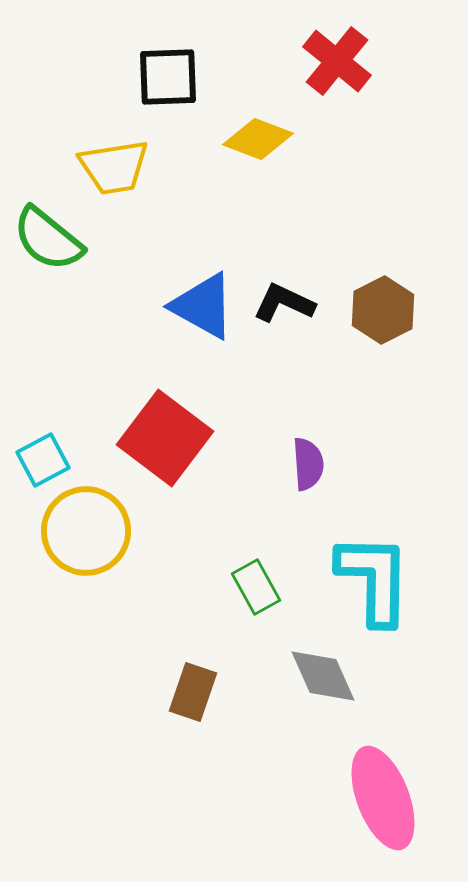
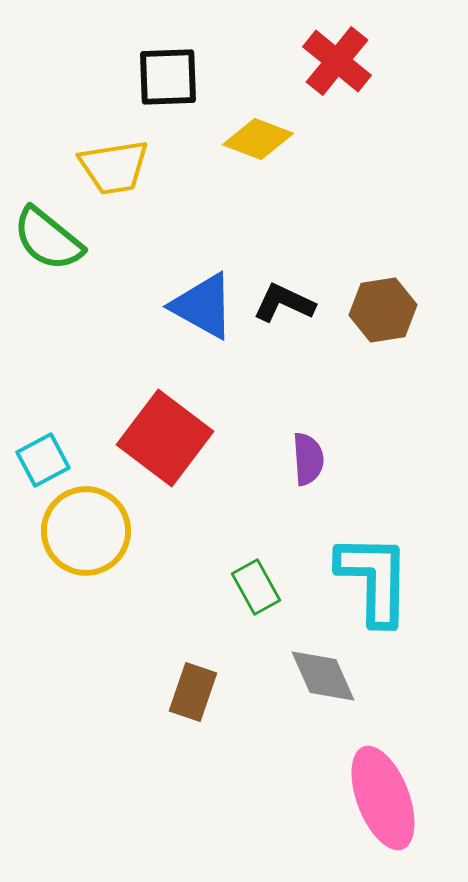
brown hexagon: rotated 18 degrees clockwise
purple semicircle: moved 5 px up
